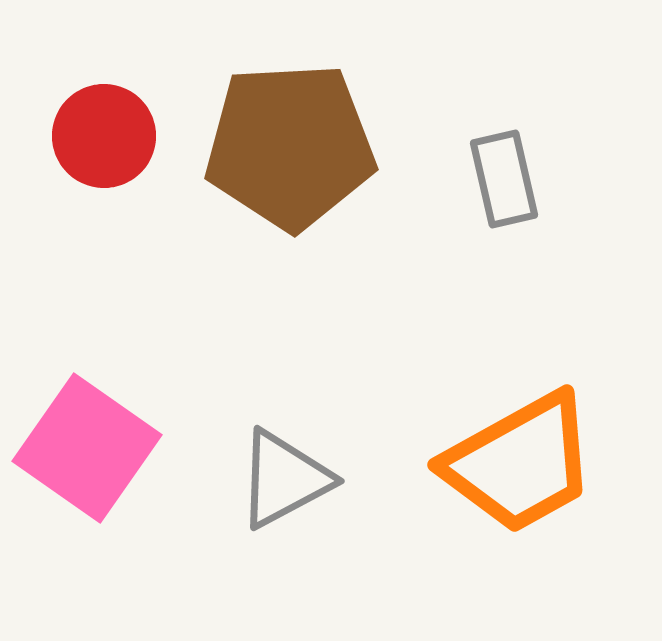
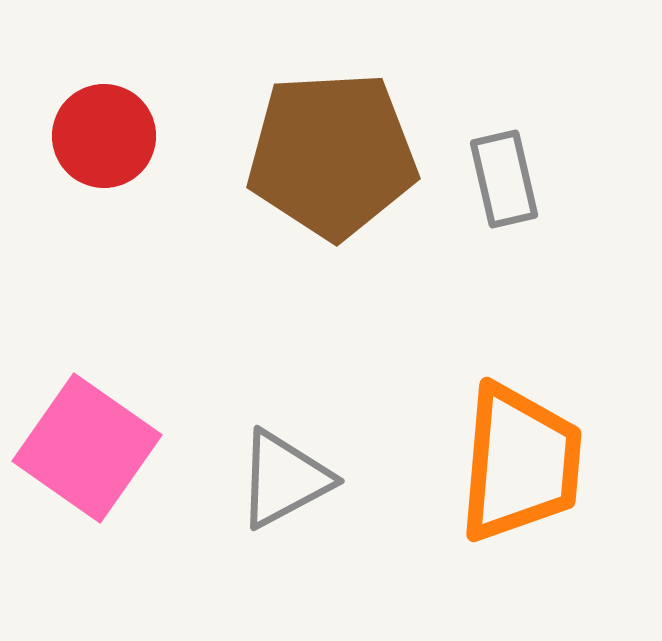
brown pentagon: moved 42 px right, 9 px down
orange trapezoid: rotated 56 degrees counterclockwise
